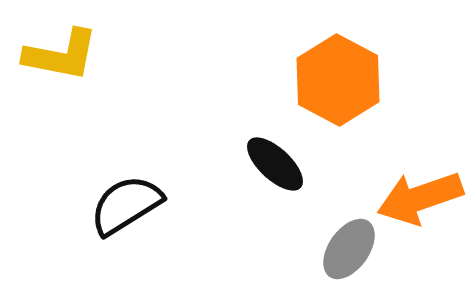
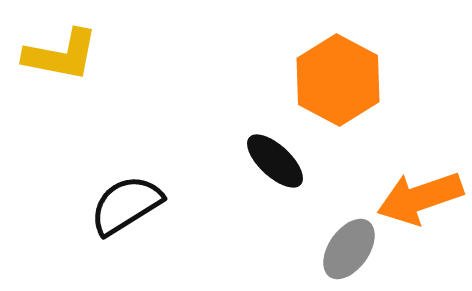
black ellipse: moved 3 px up
